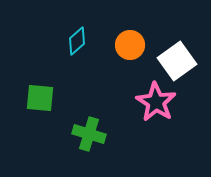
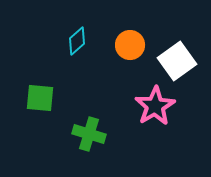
pink star: moved 1 px left, 4 px down; rotated 9 degrees clockwise
